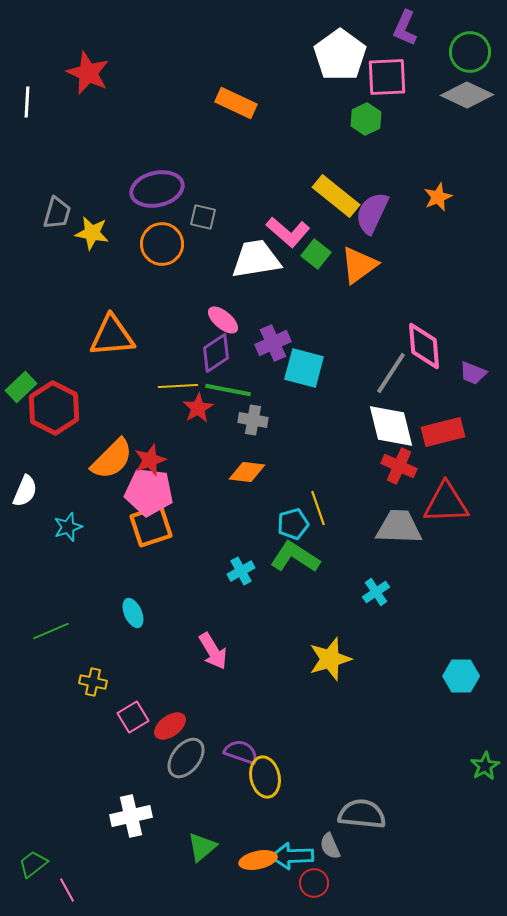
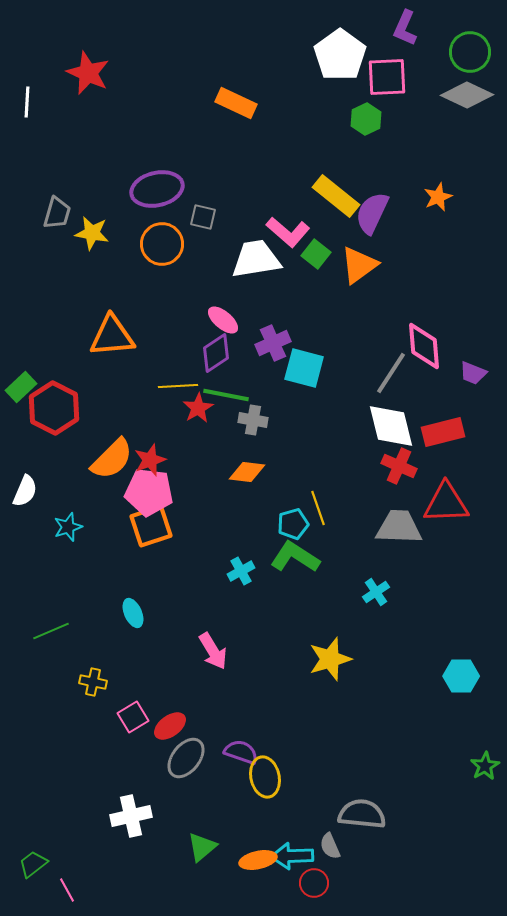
green line at (228, 390): moved 2 px left, 5 px down
